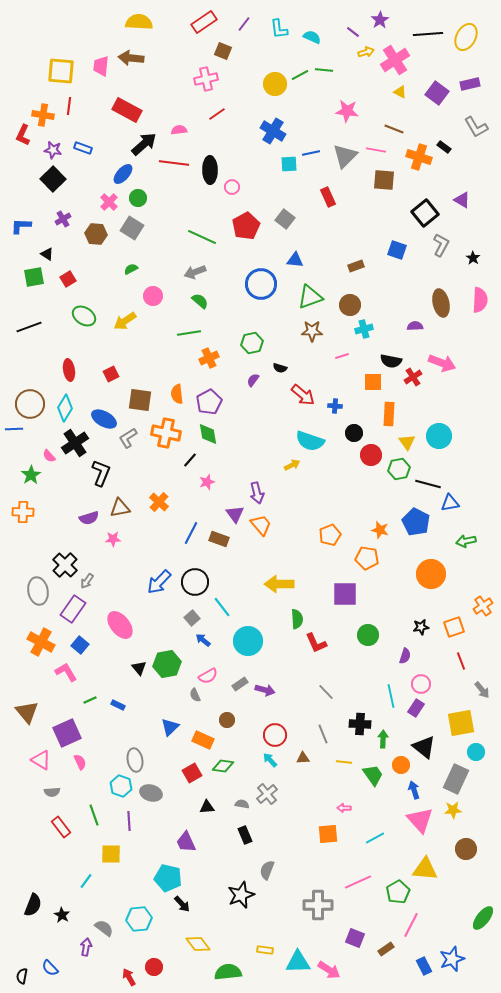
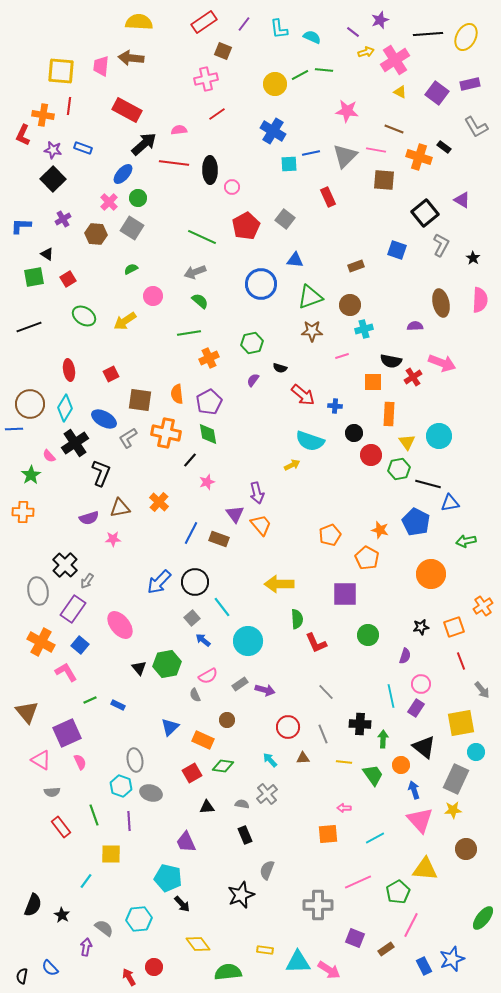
purple star at (380, 20): rotated 12 degrees clockwise
orange pentagon at (367, 558): rotated 20 degrees clockwise
red circle at (275, 735): moved 13 px right, 8 px up
